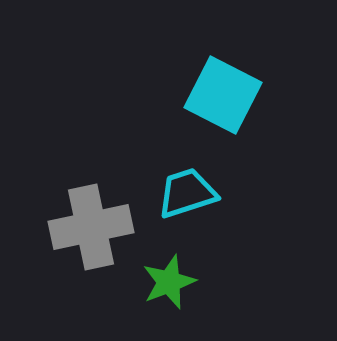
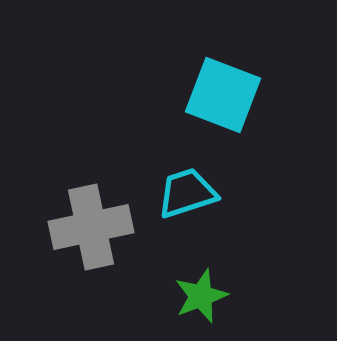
cyan square: rotated 6 degrees counterclockwise
green star: moved 32 px right, 14 px down
